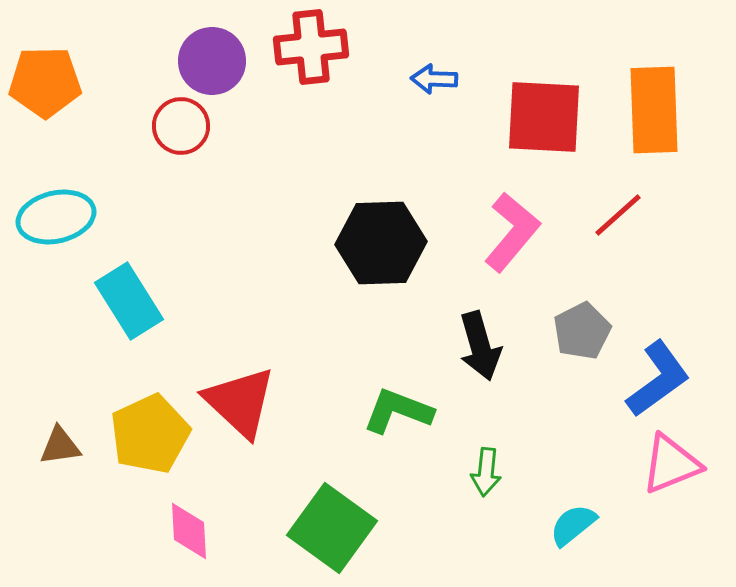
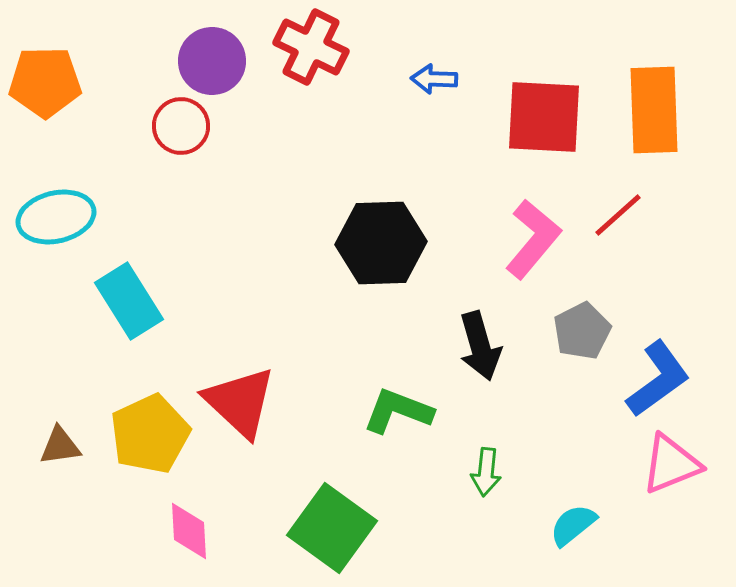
red cross: rotated 32 degrees clockwise
pink L-shape: moved 21 px right, 7 px down
